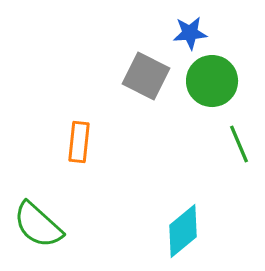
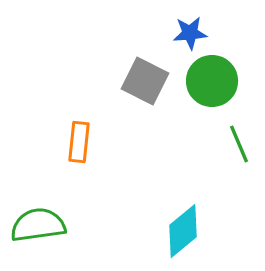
gray square: moved 1 px left, 5 px down
green semicircle: rotated 130 degrees clockwise
